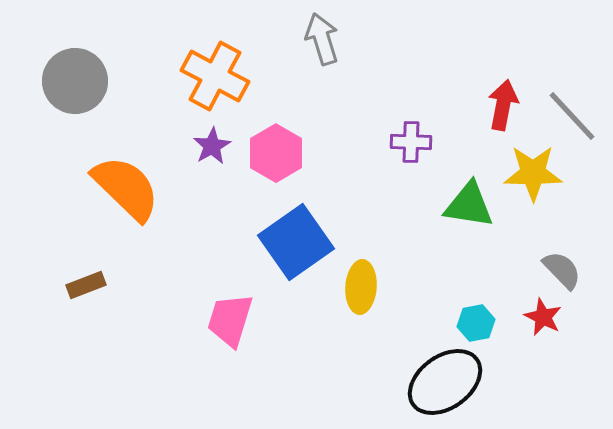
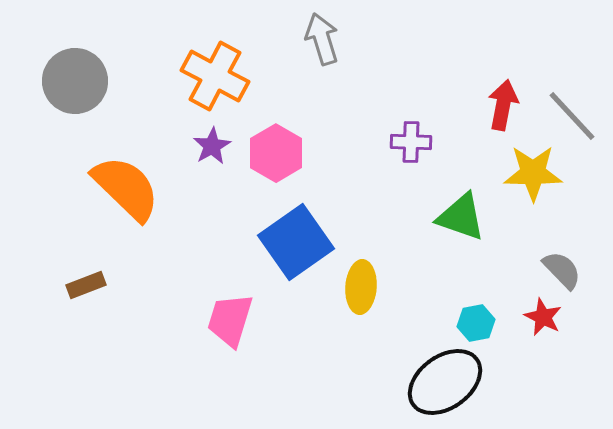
green triangle: moved 8 px left, 12 px down; rotated 10 degrees clockwise
